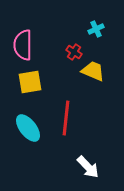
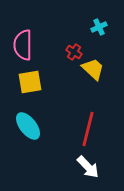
cyan cross: moved 3 px right, 2 px up
yellow trapezoid: moved 2 px up; rotated 20 degrees clockwise
red line: moved 22 px right, 11 px down; rotated 8 degrees clockwise
cyan ellipse: moved 2 px up
